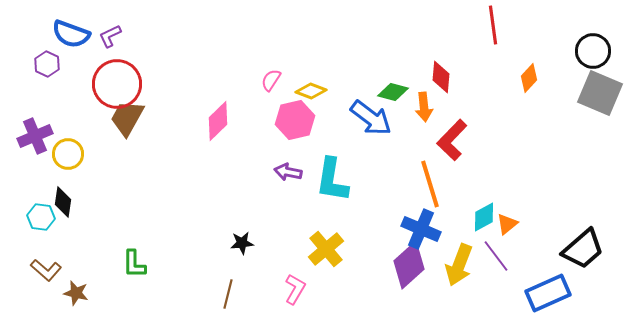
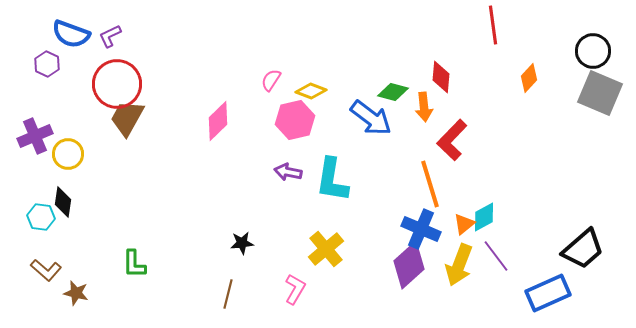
orange triangle: moved 43 px left
